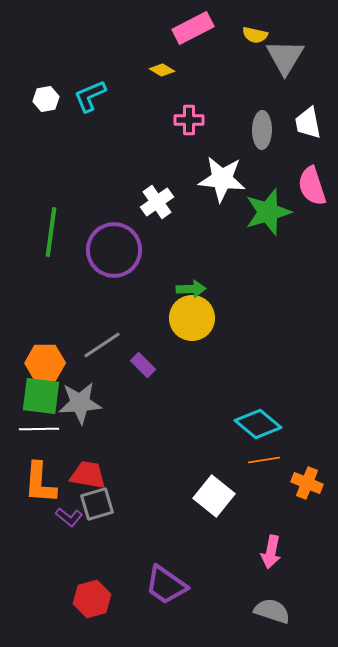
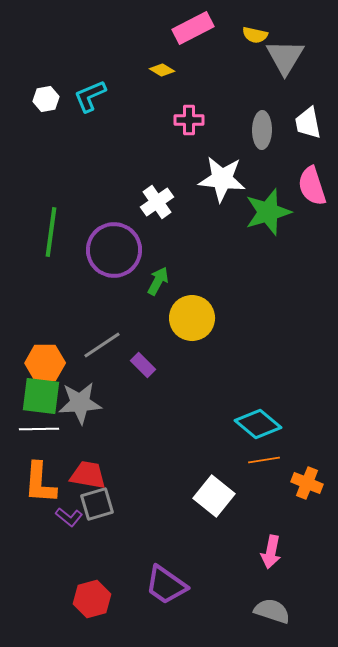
green arrow: moved 33 px left, 8 px up; rotated 60 degrees counterclockwise
